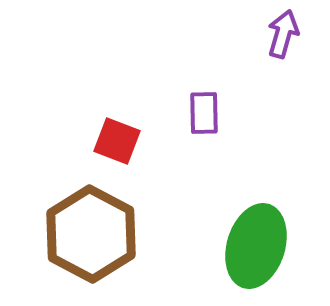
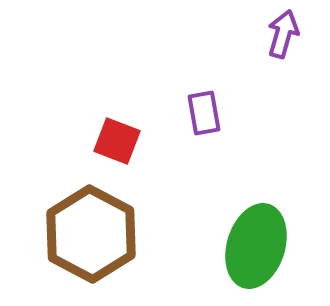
purple rectangle: rotated 9 degrees counterclockwise
